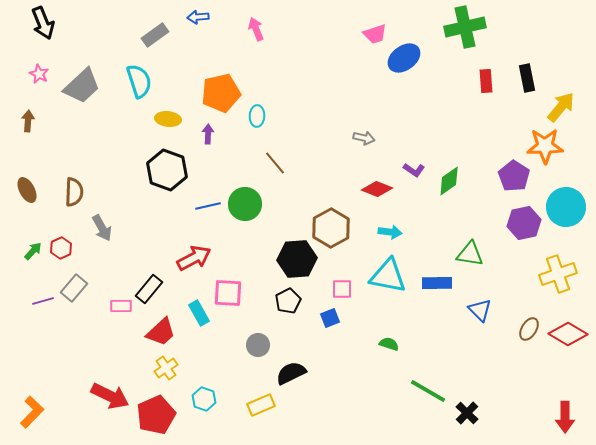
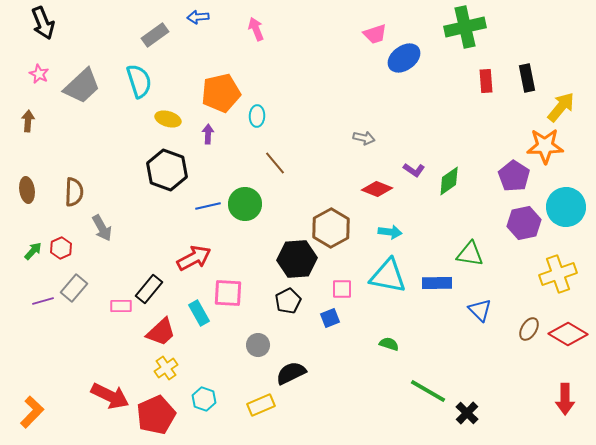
yellow ellipse at (168, 119): rotated 10 degrees clockwise
brown ellipse at (27, 190): rotated 20 degrees clockwise
red arrow at (565, 417): moved 18 px up
